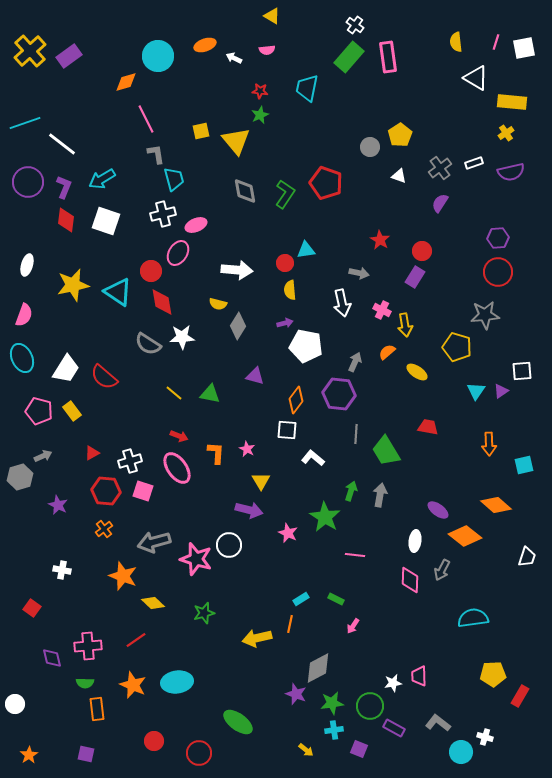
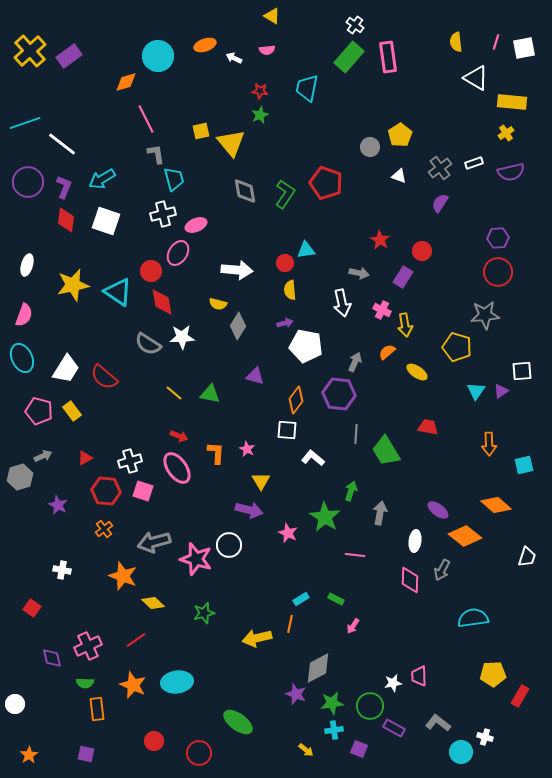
yellow triangle at (236, 141): moved 5 px left, 2 px down
purple rectangle at (415, 277): moved 12 px left
red triangle at (92, 453): moved 7 px left, 5 px down
gray arrow at (380, 495): moved 18 px down
pink cross at (88, 646): rotated 20 degrees counterclockwise
